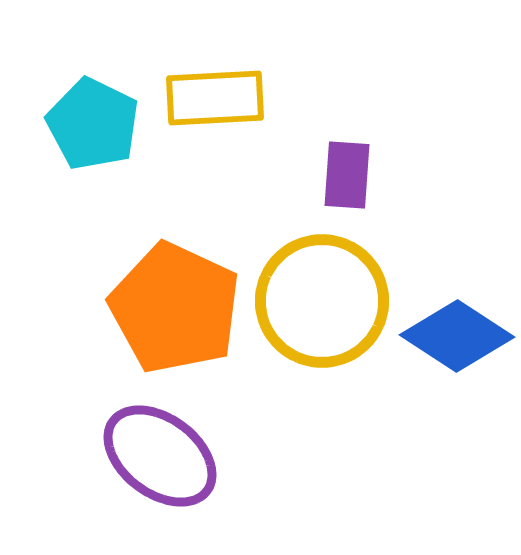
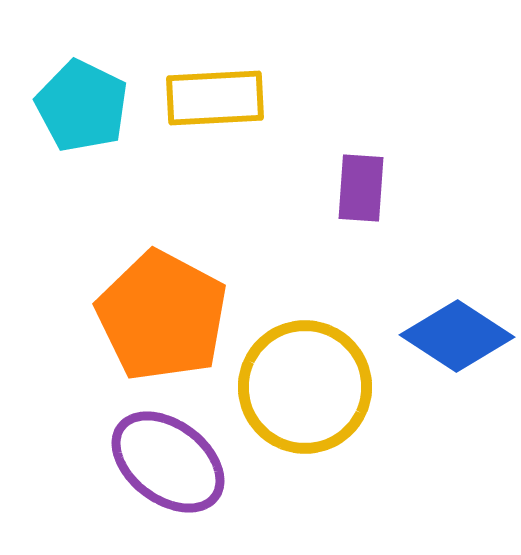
cyan pentagon: moved 11 px left, 18 px up
purple rectangle: moved 14 px right, 13 px down
yellow circle: moved 17 px left, 86 px down
orange pentagon: moved 13 px left, 8 px down; rotated 3 degrees clockwise
purple ellipse: moved 8 px right, 6 px down
